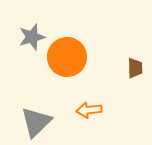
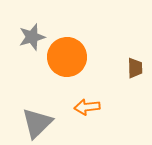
orange arrow: moved 2 px left, 3 px up
gray triangle: moved 1 px right, 1 px down
